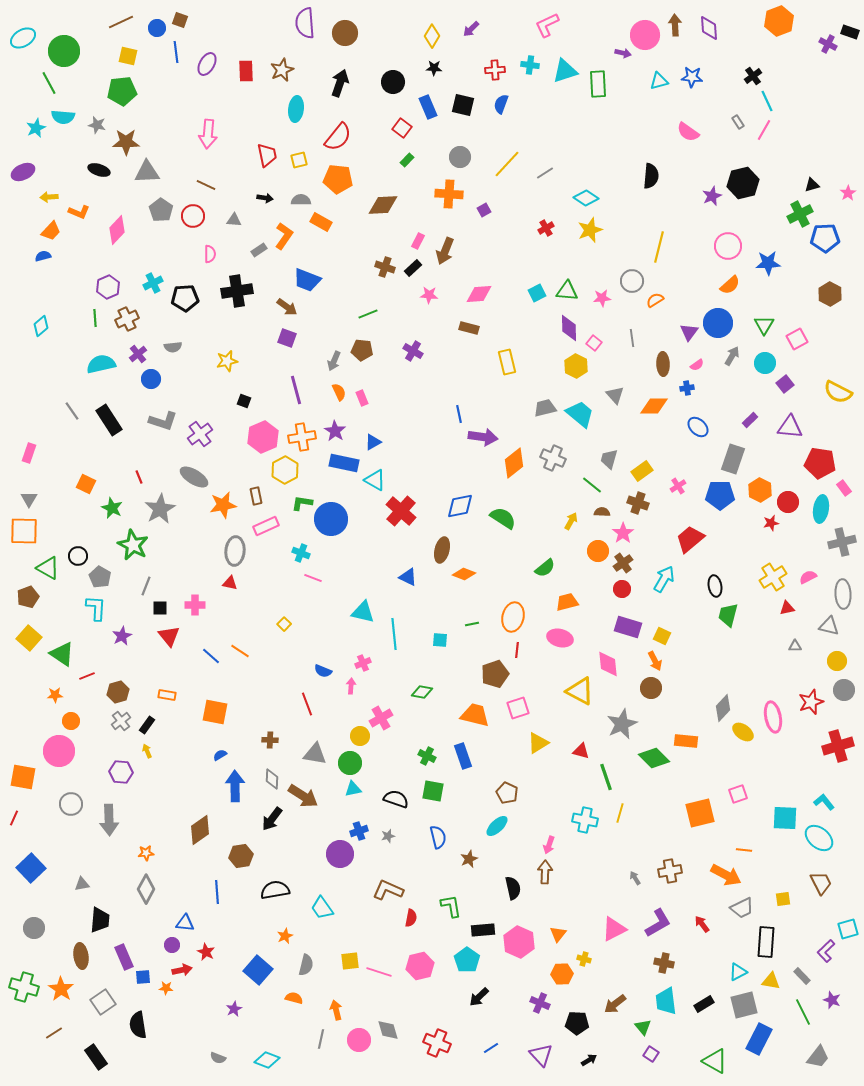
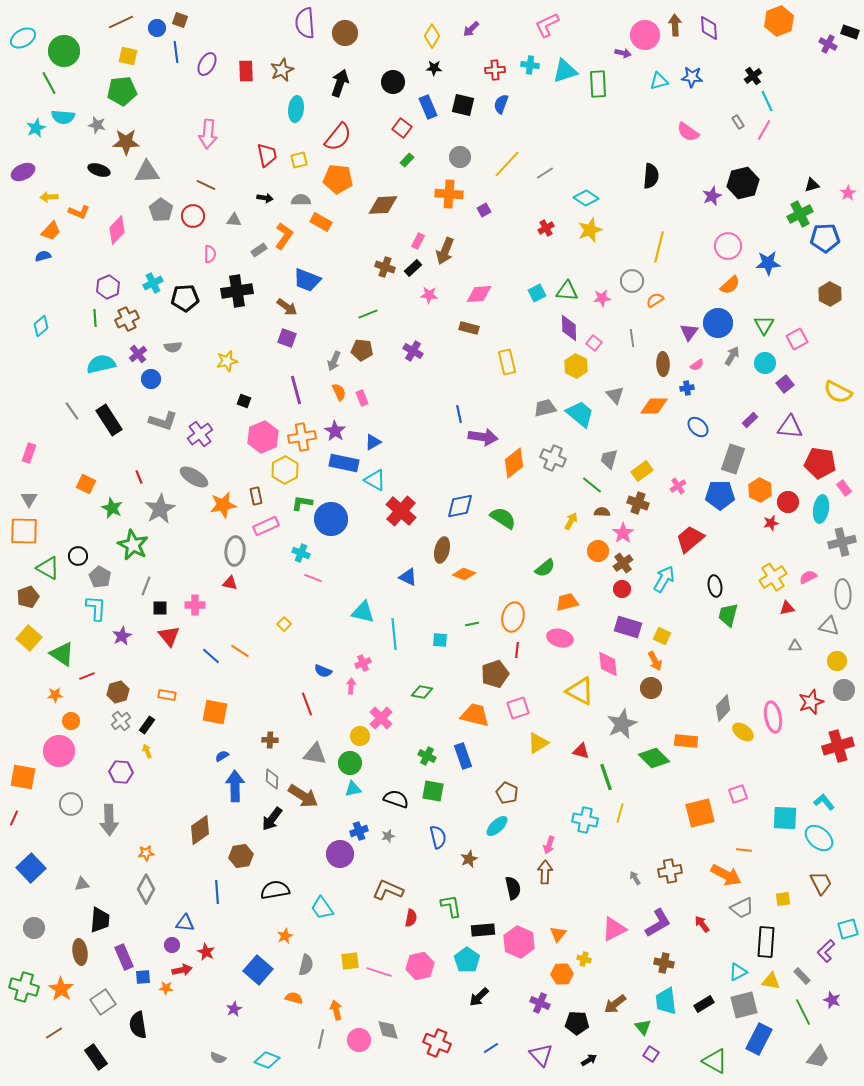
pink cross at (381, 718): rotated 15 degrees counterclockwise
blue semicircle at (220, 755): moved 2 px right, 1 px down
brown ellipse at (81, 956): moved 1 px left, 4 px up
